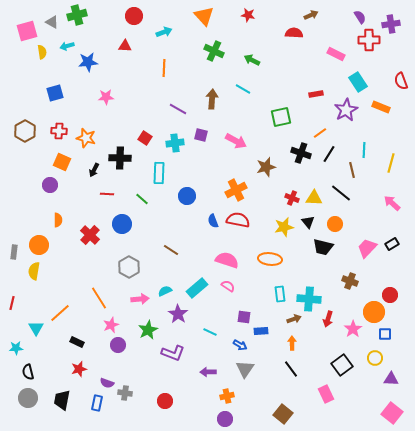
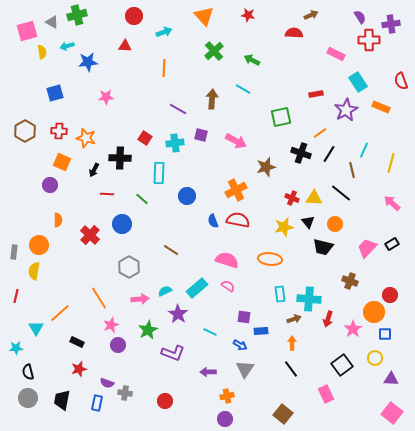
green cross at (214, 51): rotated 24 degrees clockwise
cyan line at (364, 150): rotated 21 degrees clockwise
red line at (12, 303): moved 4 px right, 7 px up
